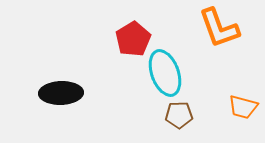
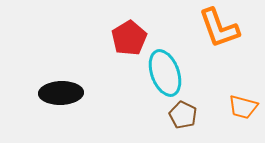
red pentagon: moved 4 px left, 1 px up
brown pentagon: moved 4 px right; rotated 28 degrees clockwise
